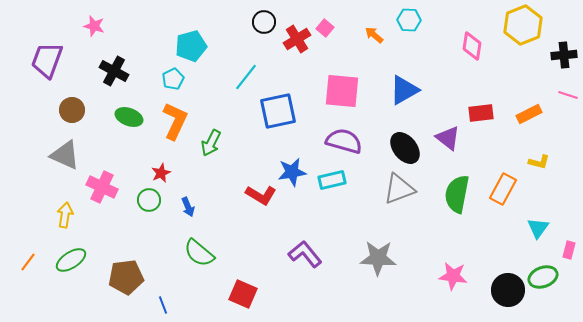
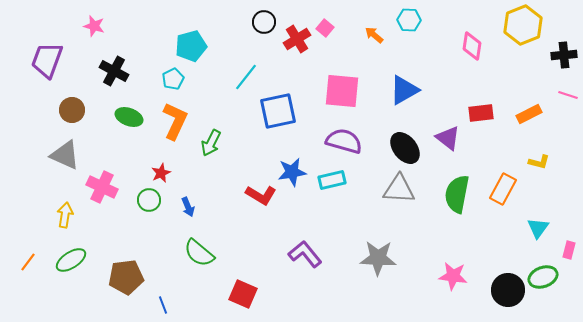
gray triangle at (399, 189): rotated 24 degrees clockwise
